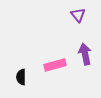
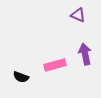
purple triangle: rotated 28 degrees counterclockwise
black semicircle: rotated 70 degrees counterclockwise
